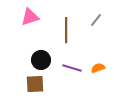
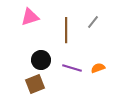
gray line: moved 3 px left, 2 px down
brown square: rotated 18 degrees counterclockwise
